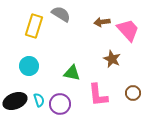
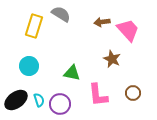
black ellipse: moved 1 px right, 1 px up; rotated 15 degrees counterclockwise
